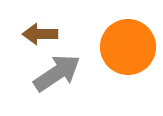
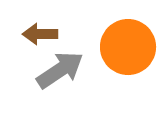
gray arrow: moved 3 px right, 3 px up
